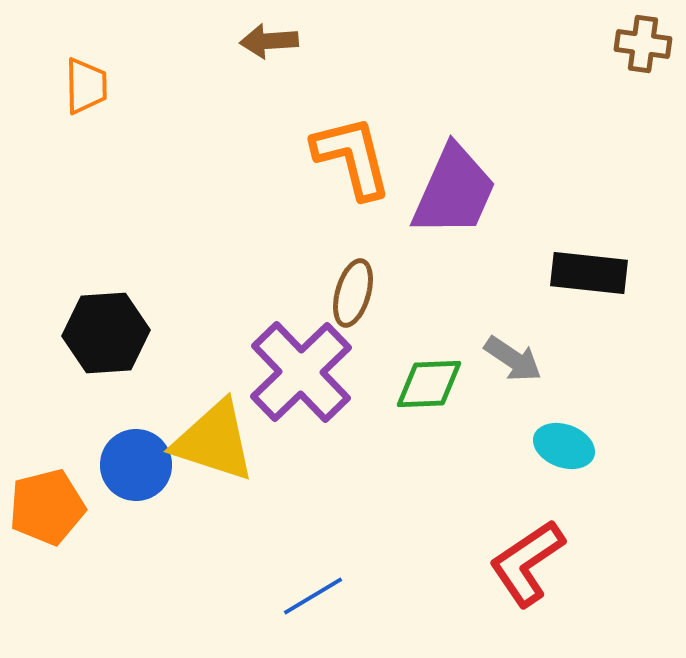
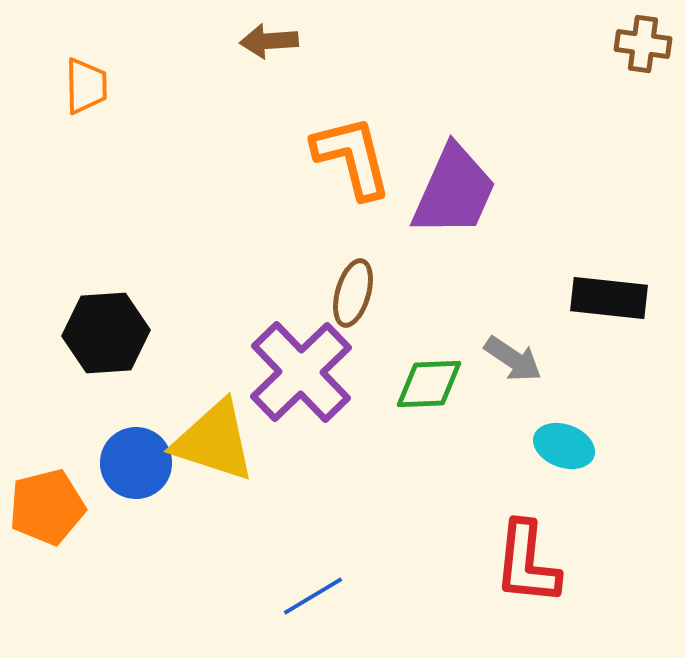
black rectangle: moved 20 px right, 25 px down
blue circle: moved 2 px up
red L-shape: rotated 50 degrees counterclockwise
